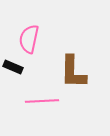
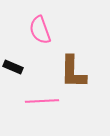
pink semicircle: moved 11 px right, 9 px up; rotated 32 degrees counterclockwise
